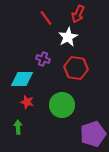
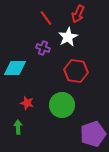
purple cross: moved 11 px up
red hexagon: moved 3 px down
cyan diamond: moved 7 px left, 11 px up
red star: moved 1 px down
